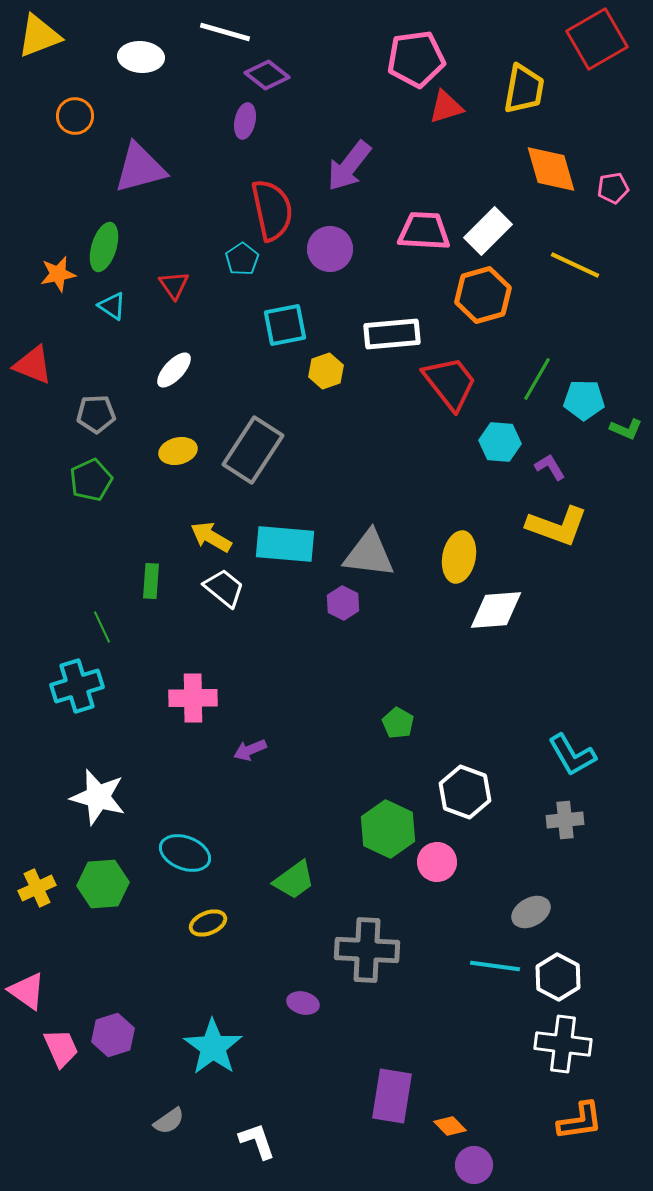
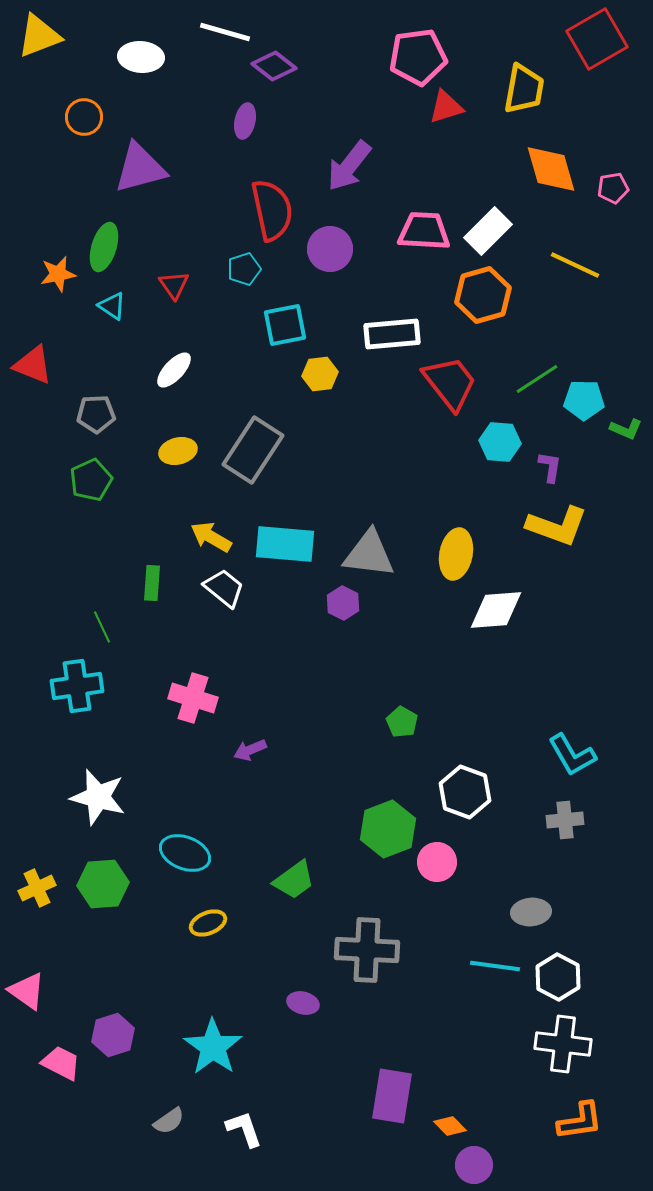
pink pentagon at (416, 59): moved 2 px right, 2 px up
purple diamond at (267, 75): moved 7 px right, 9 px up
orange circle at (75, 116): moved 9 px right, 1 px down
cyan pentagon at (242, 259): moved 2 px right, 10 px down; rotated 16 degrees clockwise
yellow hexagon at (326, 371): moved 6 px left, 3 px down; rotated 12 degrees clockwise
green line at (537, 379): rotated 27 degrees clockwise
purple L-shape at (550, 467): rotated 40 degrees clockwise
yellow ellipse at (459, 557): moved 3 px left, 3 px up
green rectangle at (151, 581): moved 1 px right, 2 px down
cyan cross at (77, 686): rotated 9 degrees clockwise
pink cross at (193, 698): rotated 18 degrees clockwise
green pentagon at (398, 723): moved 4 px right, 1 px up
green hexagon at (388, 829): rotated 14 degrees clockwise
gray ellipse at (531, 912): rotated 24 degrees clockwise
pink trapezoid at (61, 1048): moved 15 px down; rotated 39 degrees counterclockwise
white L-shape at (257, 1141): moved 13 px left, 12 px up
